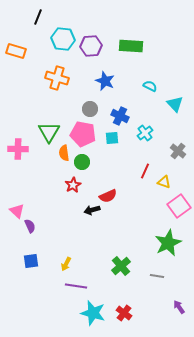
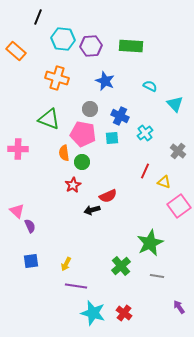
orange rectangle: rotated 24 degrees clockwise
green triangle: moved 13 px up; rotated 40 degrees counterclockwise
green star: moved 18 px left
